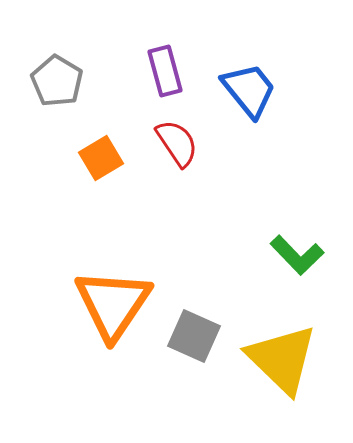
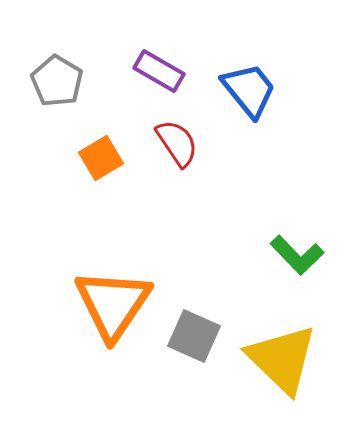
purple rectangle: moved 6 px left; rotated 45 degrees counterclockwise
